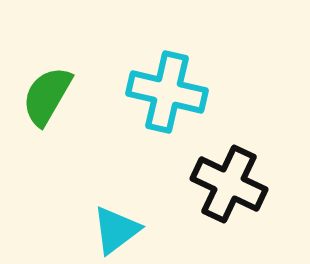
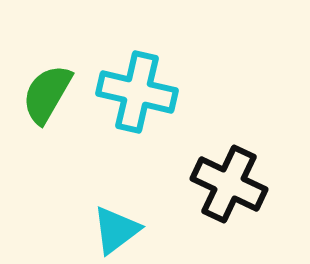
cyan cross: moved 30 px left
green semicircle: moved 2 px up
